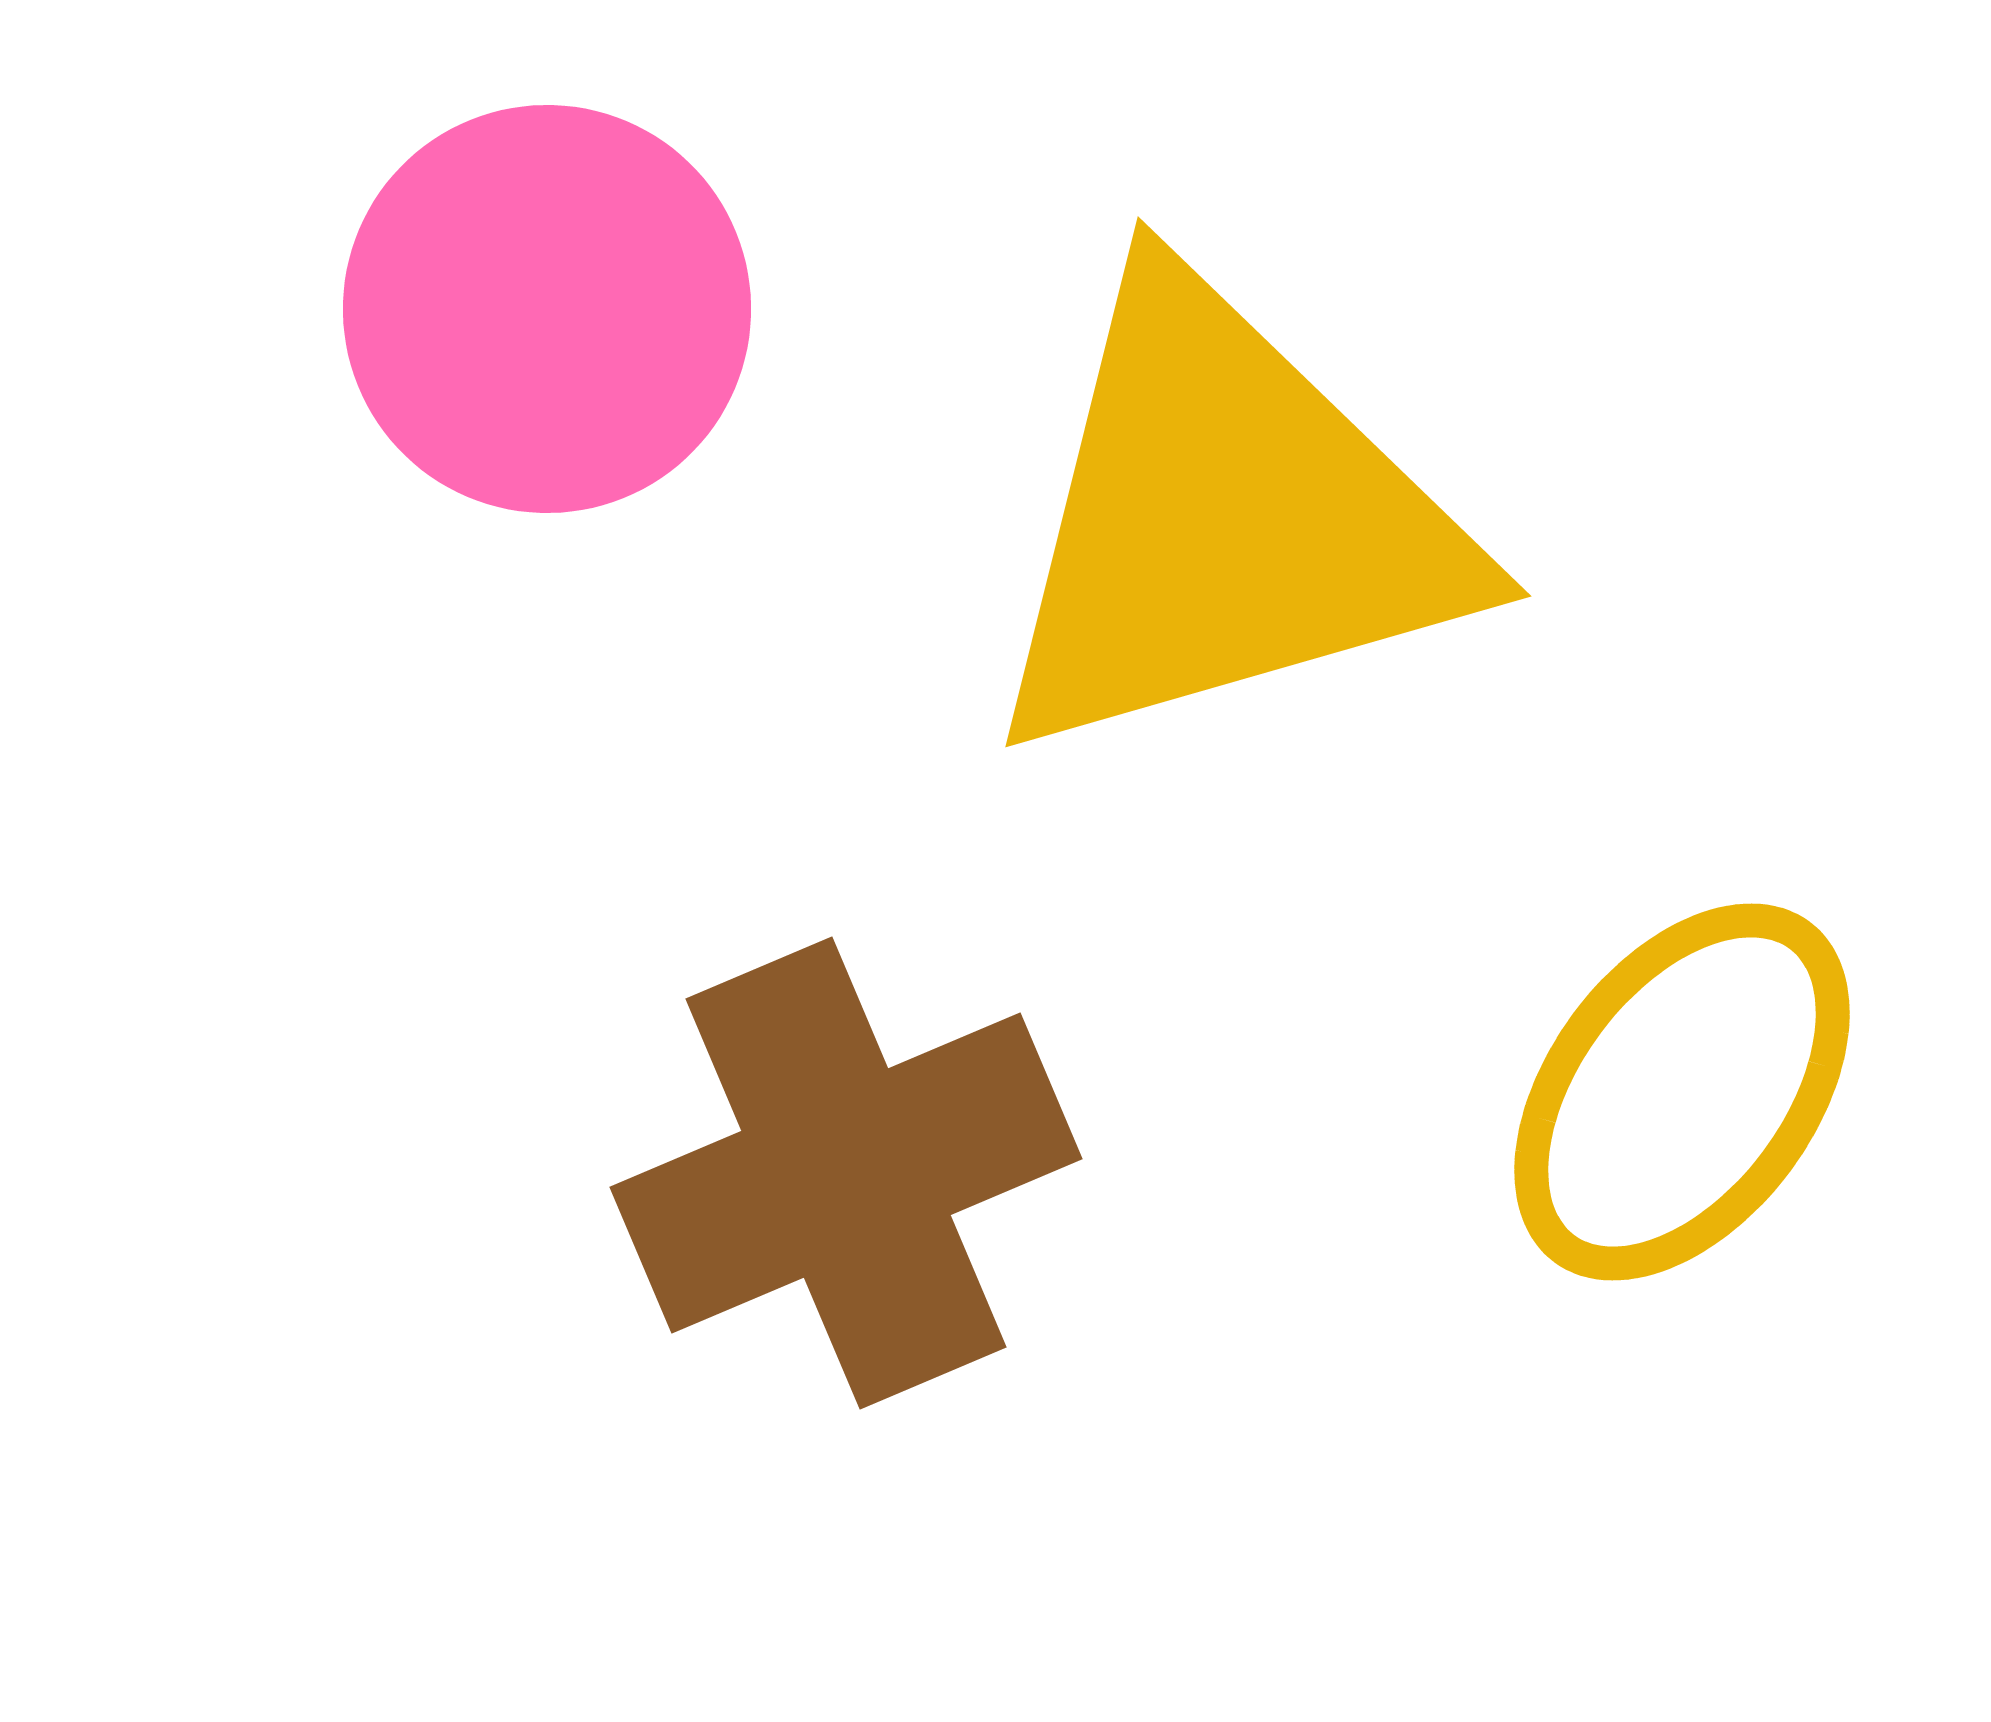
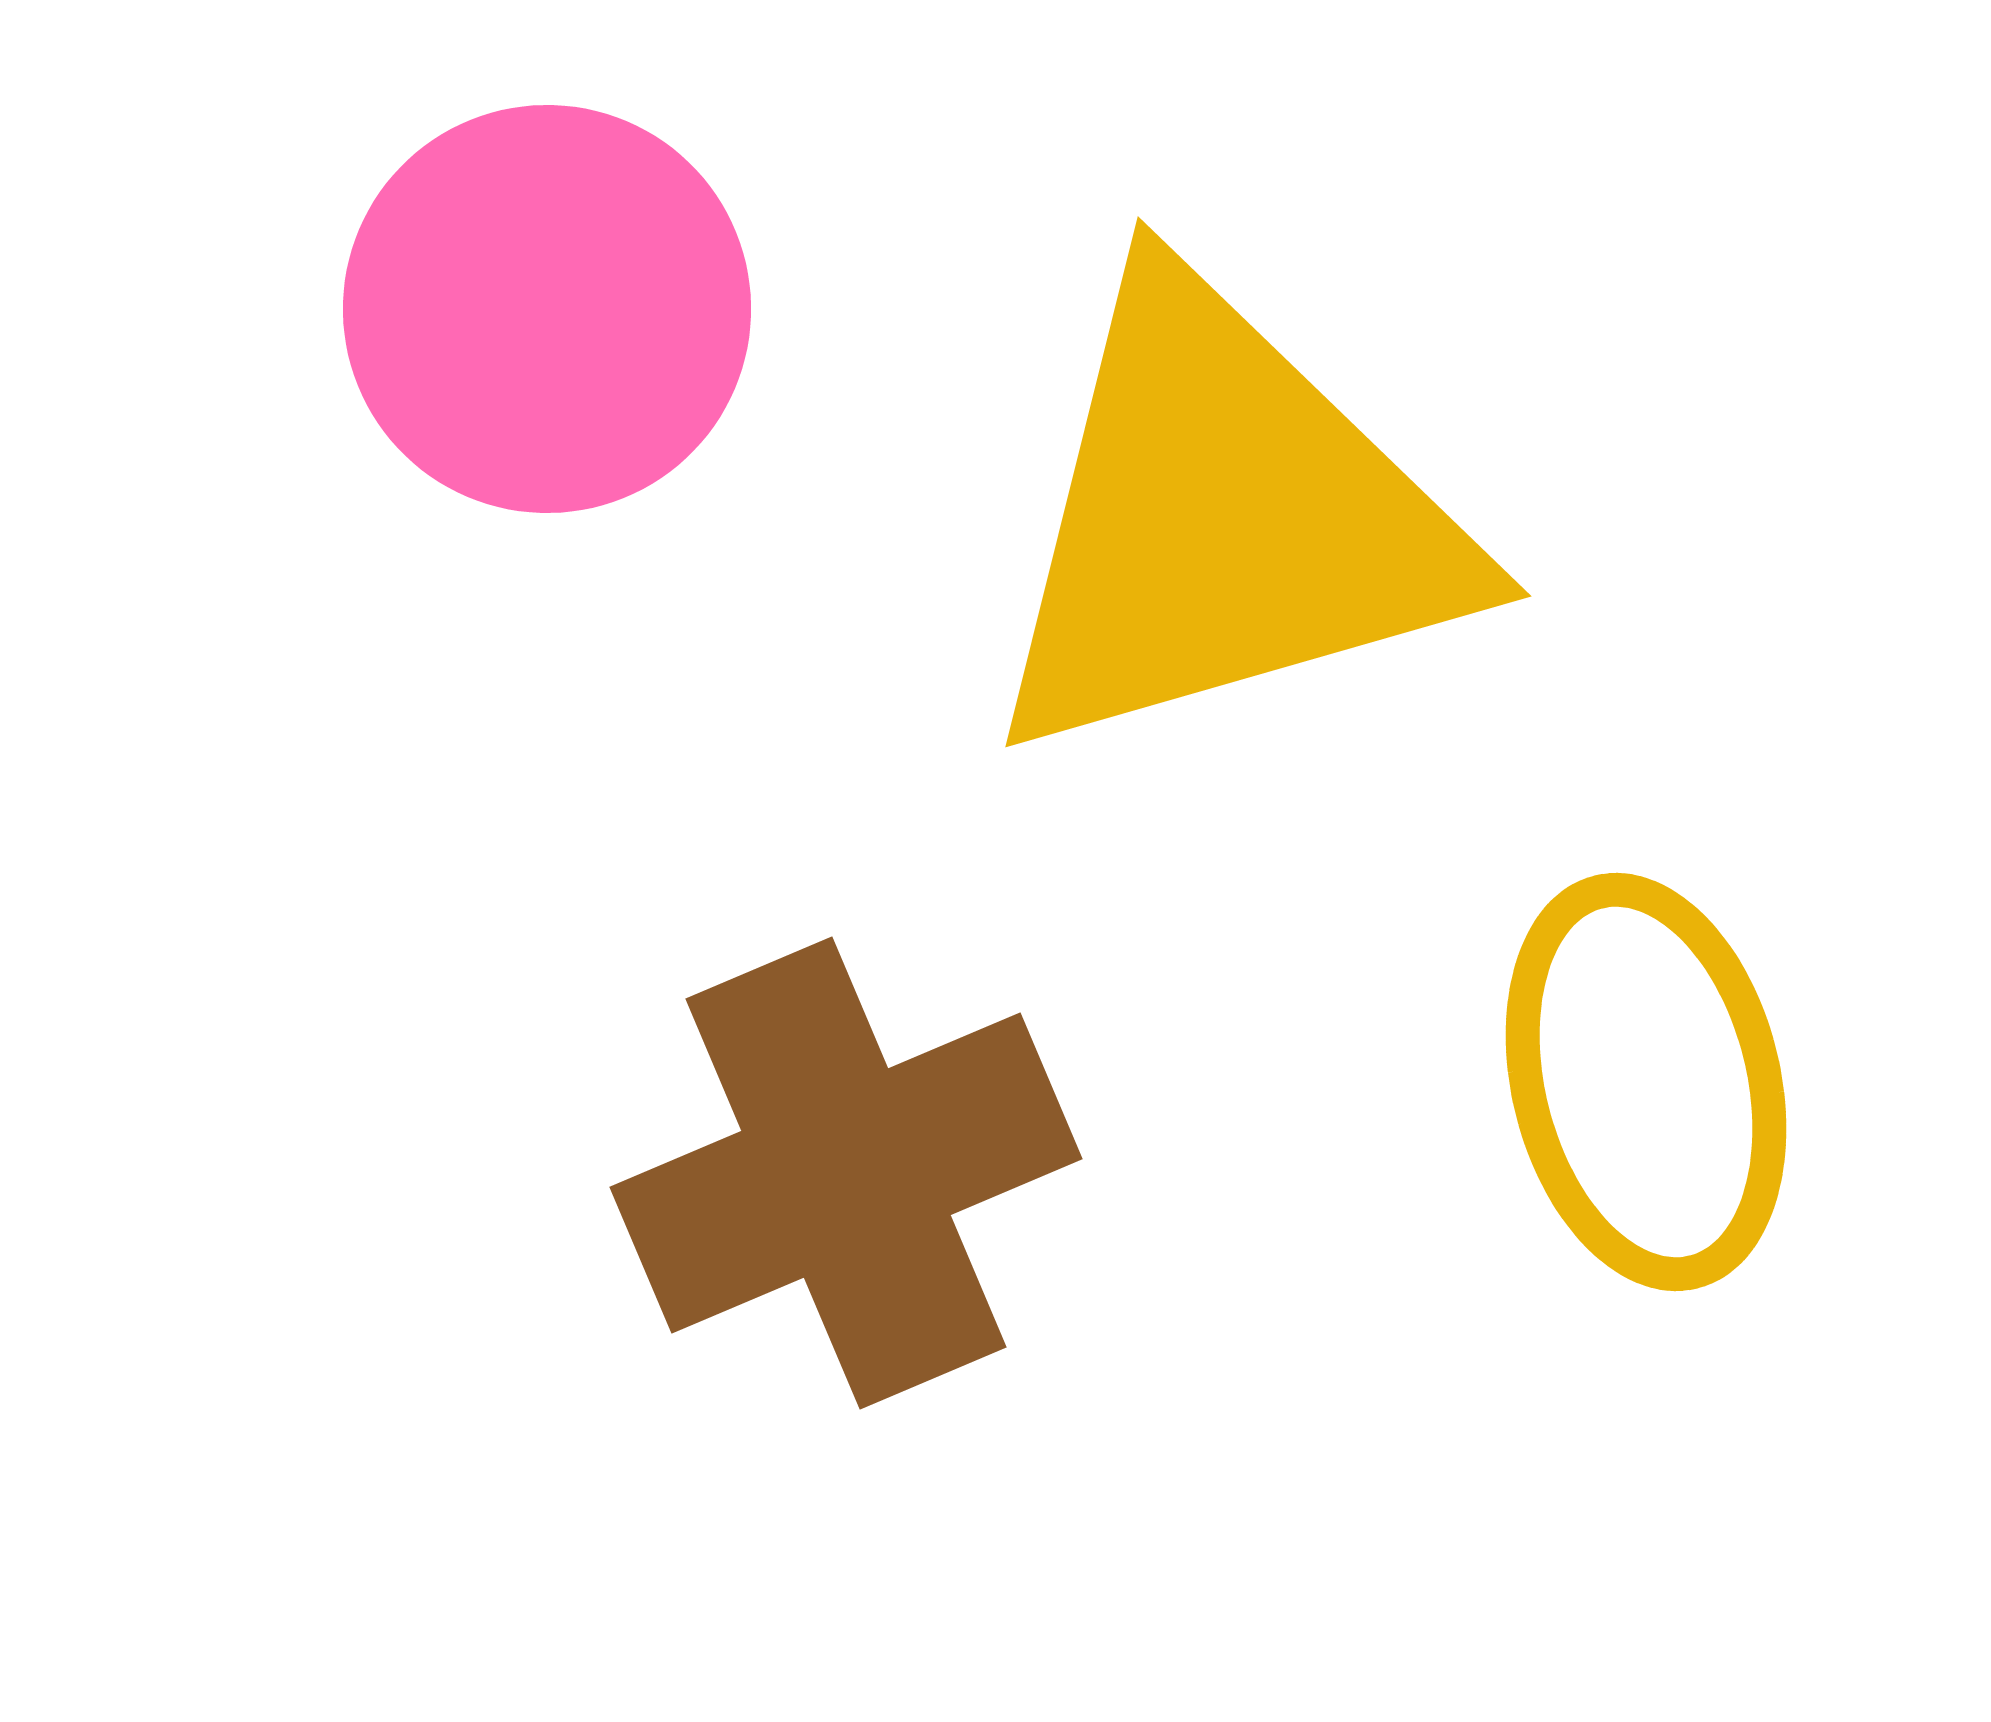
yellow ellipse: moved 36 px left, 10 px up; rotated 51 degrees counterclockwise
